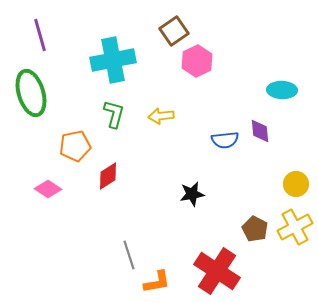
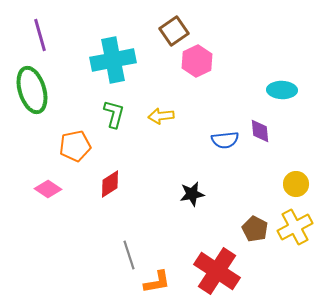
green ellipse: moved 1 px right, 3 px up
red diamond: moved 2 px right, 8 px down
